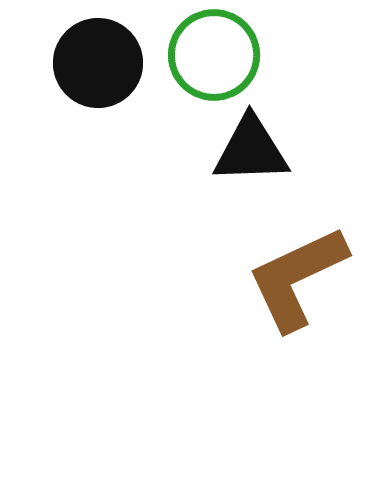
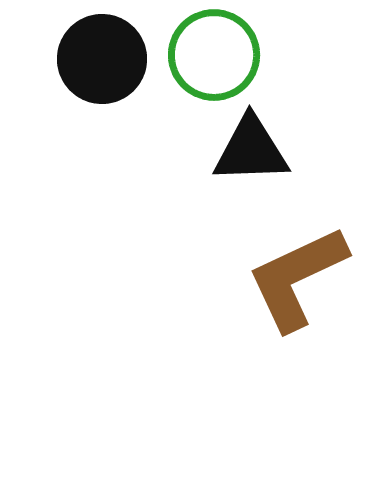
black circle: moved 4 px right, 4 px up
